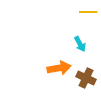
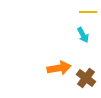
cyan arrow: moved 3 px right, 9 px up
brown cross: rotated 12 degrees clockwise
